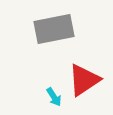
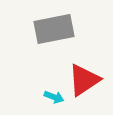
cyan arrow: rotated 36 degrees counterclockwise
